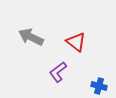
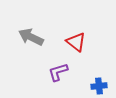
purple L-shape: rotated 20 degrees clockwise
blue cross: rotated 21 degrees counterclockwise
